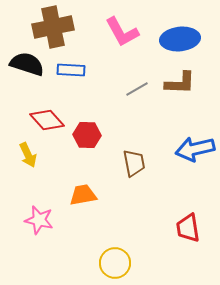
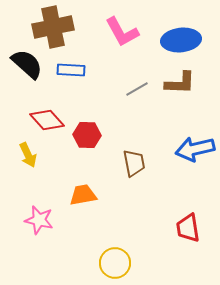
blue ellipse: moved 1 px right, 1 px down
black semicircle: rotated 24 degrees clockwise
